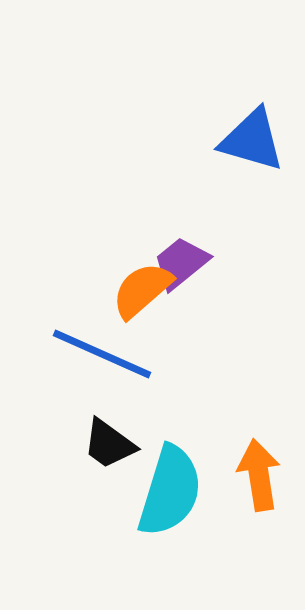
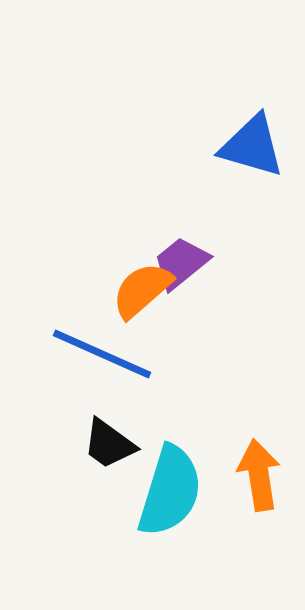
blue triangle: moved 6 px down
